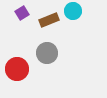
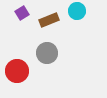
cyan circle: moved 4 px right
red circle: moved 2 px down
